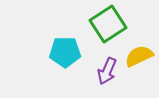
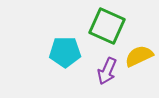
green square: moved 1 px left, 2 px down; rotated 33 degrees counterclockwise
